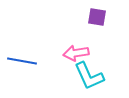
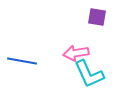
cyan L-shape: moved 2 px up
